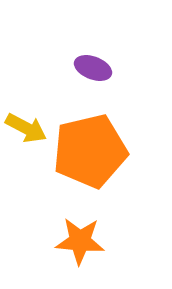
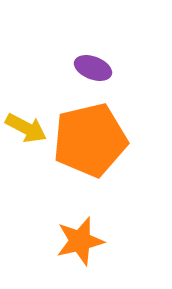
orange pentagon: moved 11 px up
orange star: rotated 18 degrees counterclockwise
